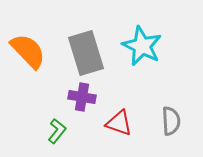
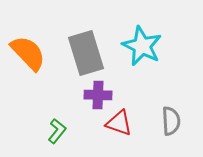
orange semicircle: moved 2 px down
purple cross: moved 16 px right, 2 px up; rotated 8 degrees counterclockwise
